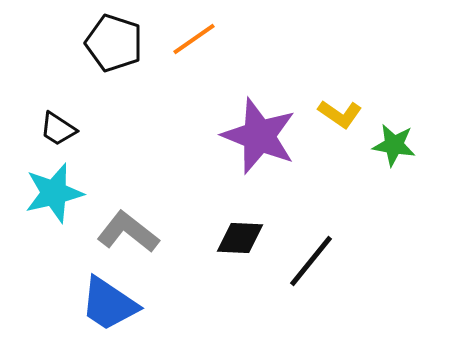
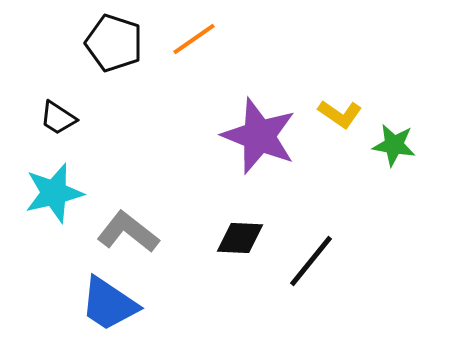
black trapezoid: moved 11 px up
